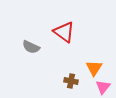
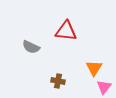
red triangle: moved 2 px right, 1 px up; rotated 30 degrees counterclockwise
brown cross: moved 13 px left
pink triangle: moved 1 px right
